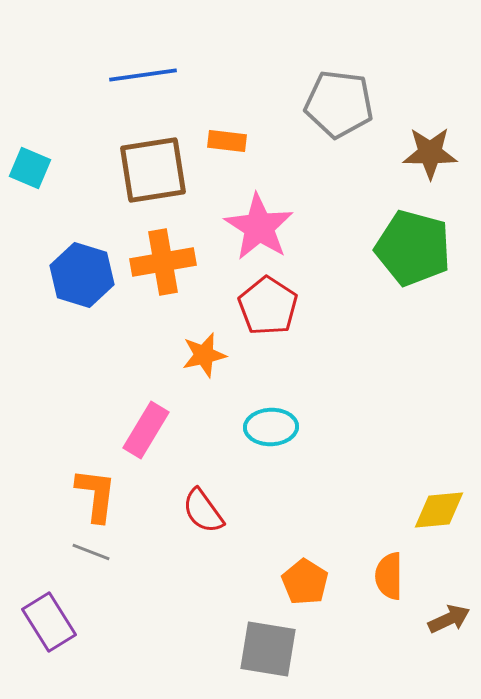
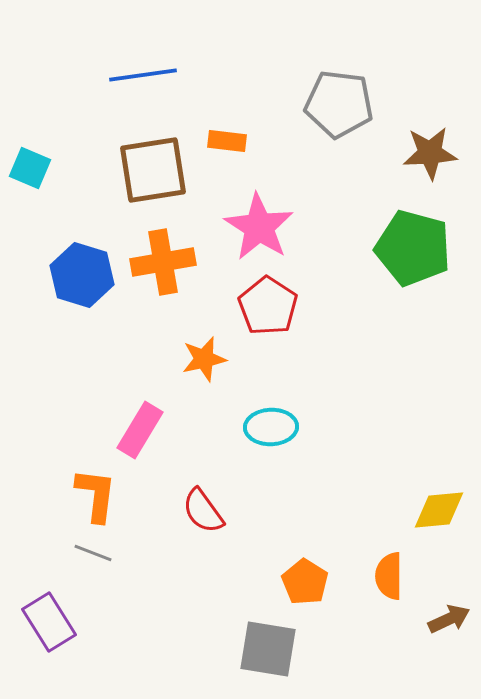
brown star: rotated 4 degrees counterclockwise
orange star: moved 4 px down
pink rectangle: moved 6 px left
gray line: moved 2 px right, 1 px down
